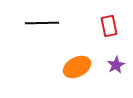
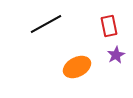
black line: moved 4 px right, 1 px down; rotated 28 degrees counterclockwise
purple star: moved 10 px up
